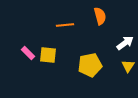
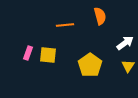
pink rectangle: rotated 64 degrees clockwise
yellow pentagon: rotated 25 degrees counterclockwise
